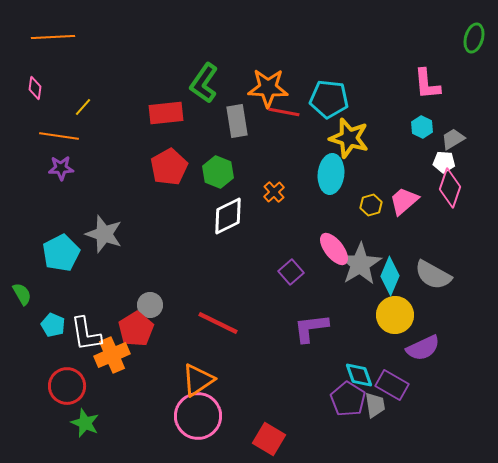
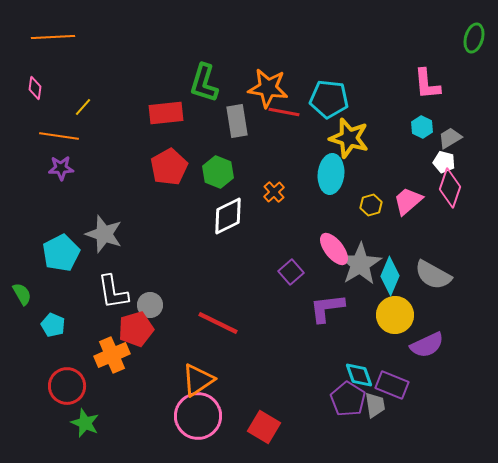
green L-shape at (204, 83): rotated 18 degrees counterclockwise
orange star at (268, 88): rotated 6 degrees clockwise
gray trapezoid at (453, 139): moved 3 px left, 1 px up
white pentagon at (444, 162): rotated 10 degrees clockwise
pink trapezoid at (404, 201): moved 4 px right
purple L-shape at (311, 328): moved 16 px right, 20 px up
red pentagon at (136, 329): rotated 16 degrees clockwise
white L-shape at (86, 334): moved 27 px right, 42 px up
purple semicircle at (423, 348): moved 4 px right, 3 px up
purple rectangle at (392, 385): rotated 8 degrees counterclockwise
red square at (269, 439): moved 5 px left, 12 px up
